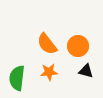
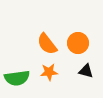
orange circle: moved 3 px up
green semicircle: rotated 105 degrees counterclockwise
